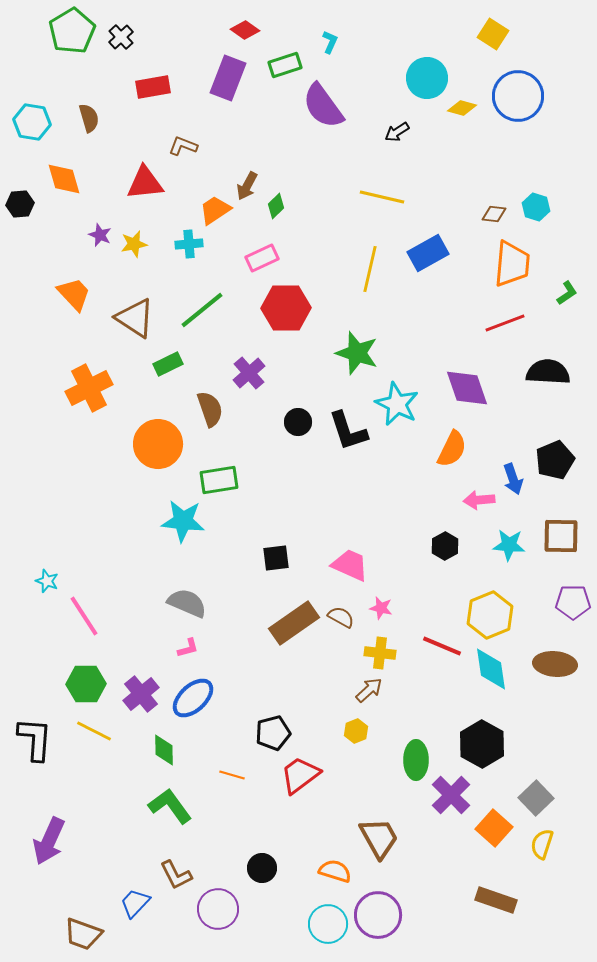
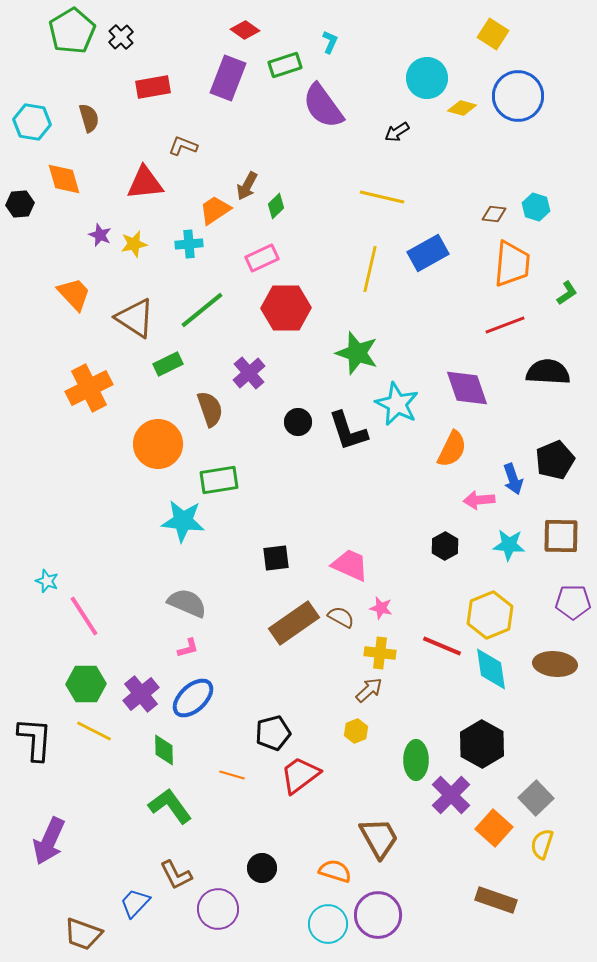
red line at (505, 323): moved 2 px down
